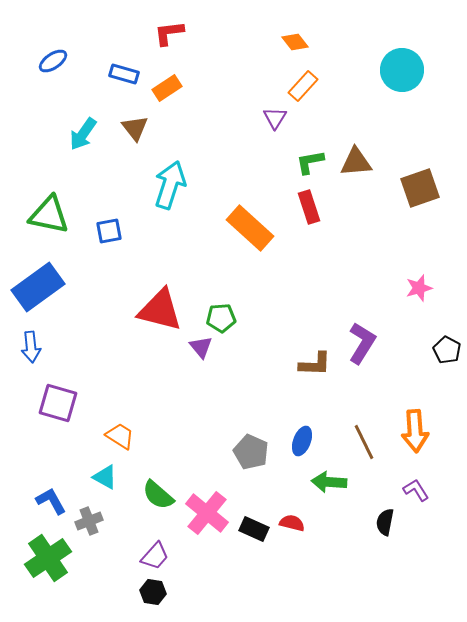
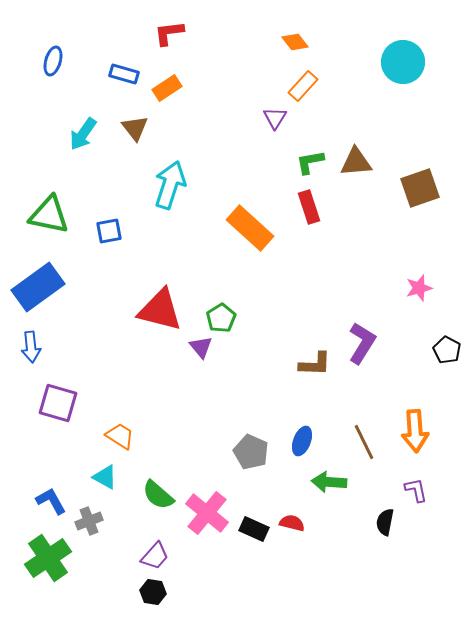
blue ellipse at (53, 61): rotated 40 degrees counterclockwise
cyan circle at (402, 70): moved 1 px right, 8 px up
green pentagon at (221, 318): rotated 28 degrees counterclockwise
purple L-shape at (416, 490): rotated 20 degrees clockwise
